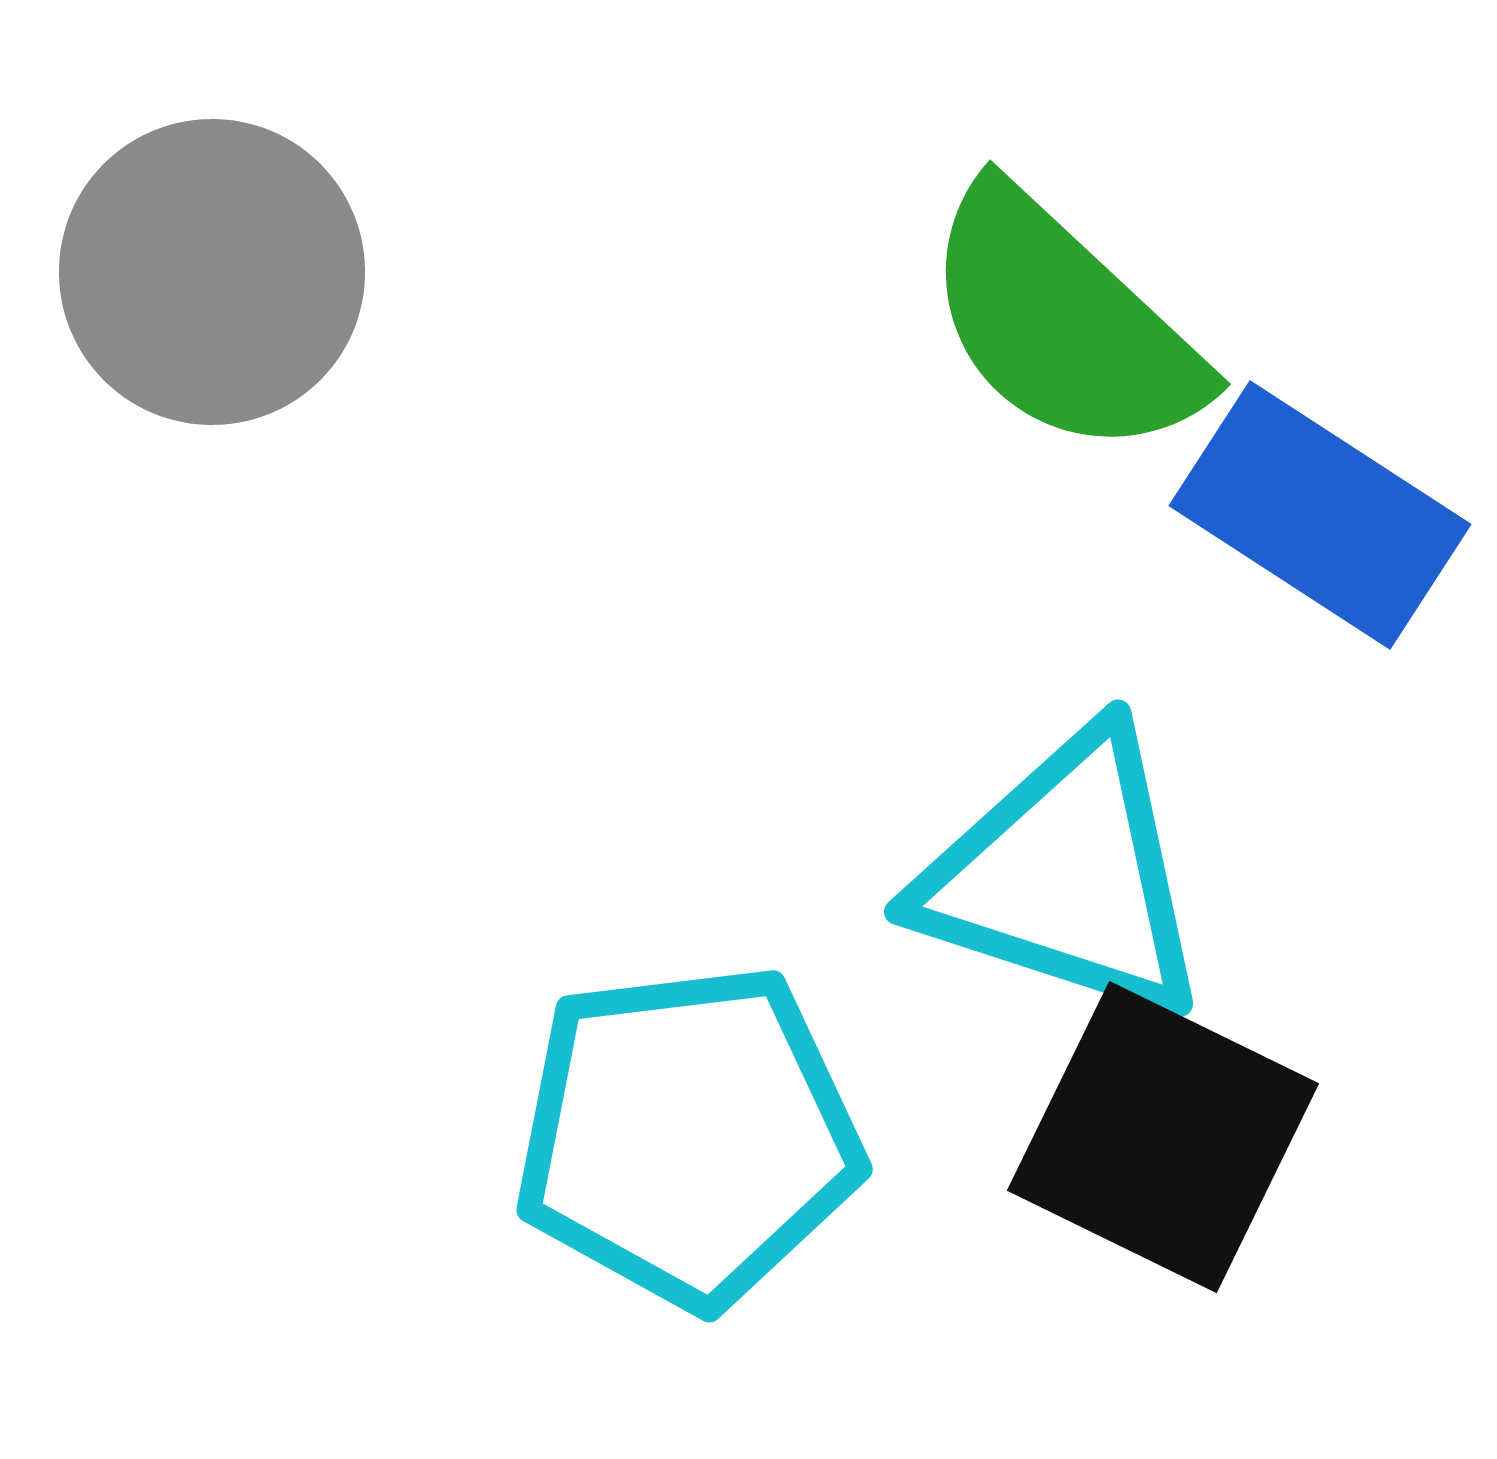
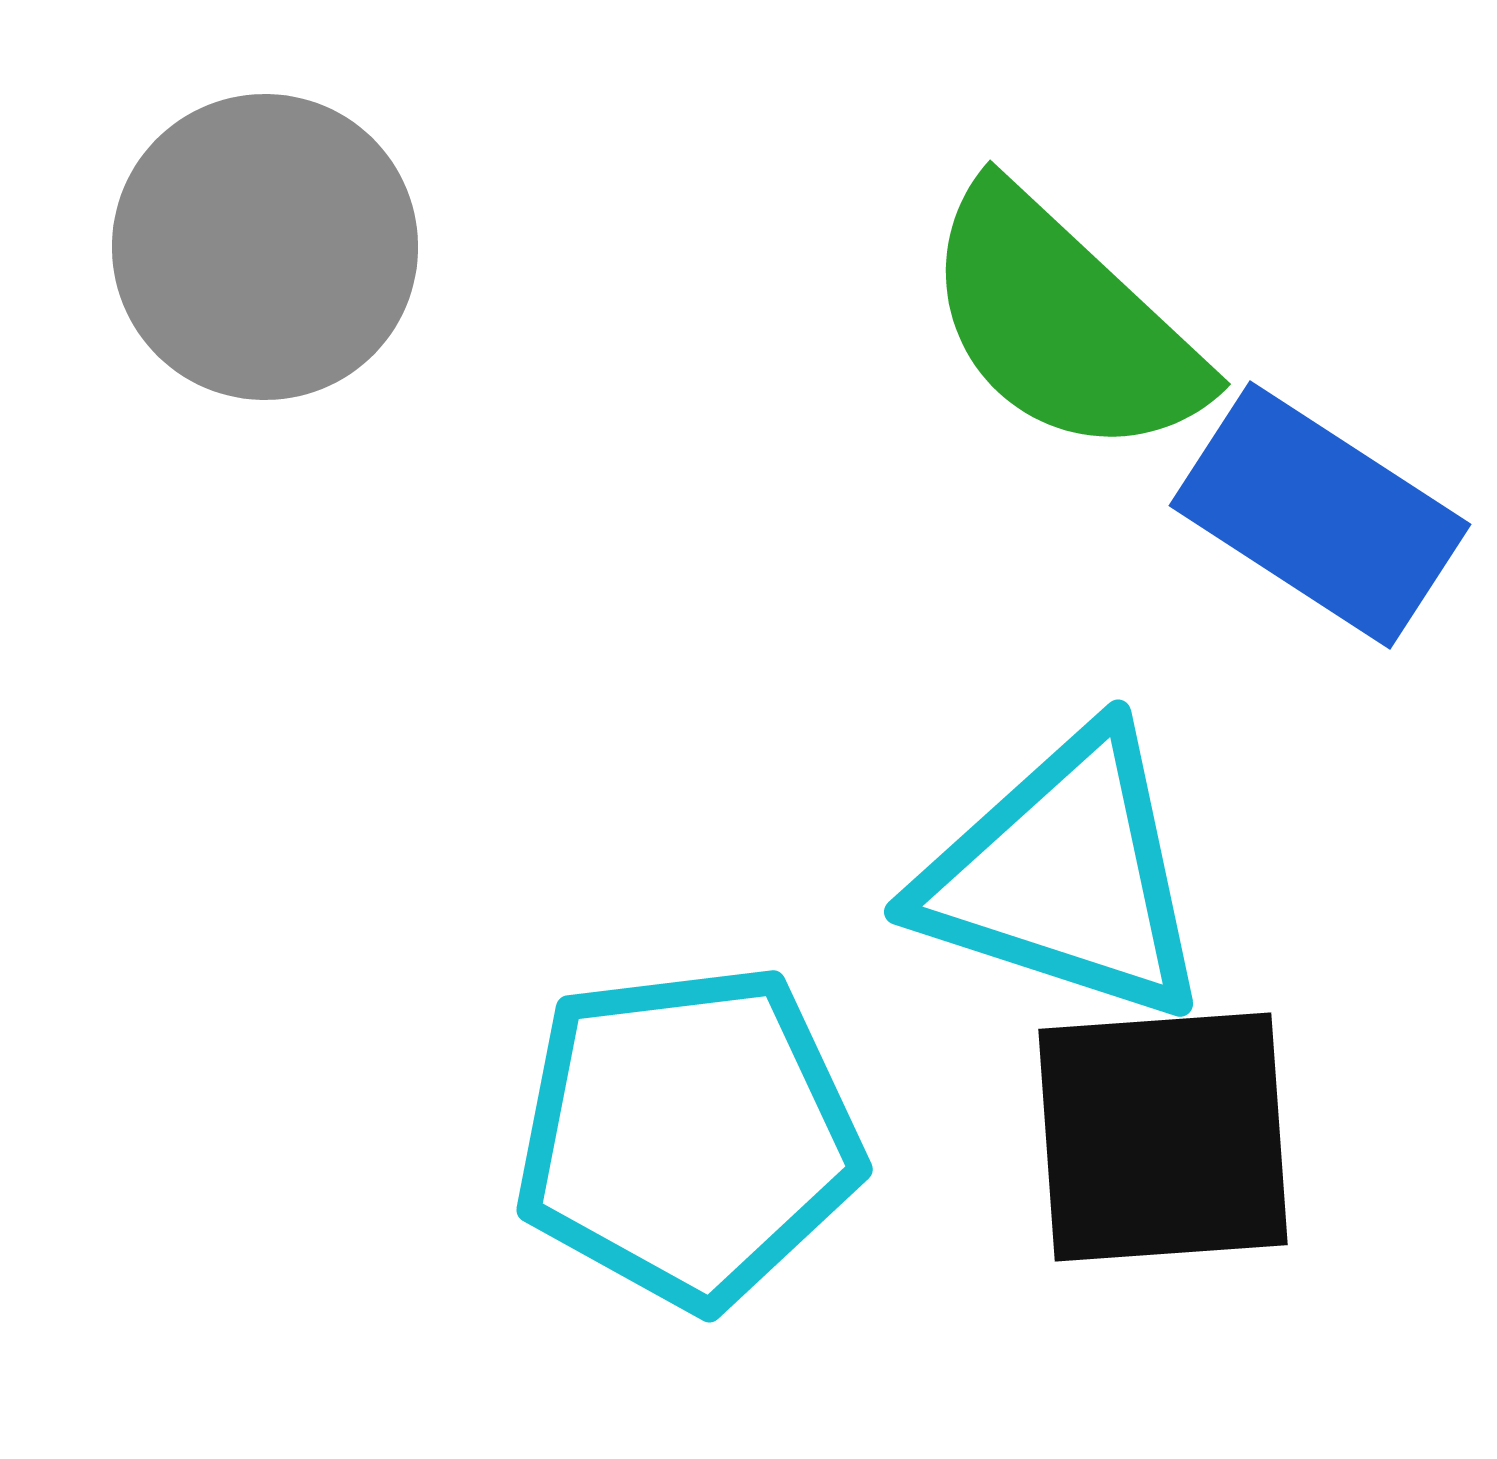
gray circle: moved 53 px right, 25 px up
black square: rotated 30 degrees counterclockwise
